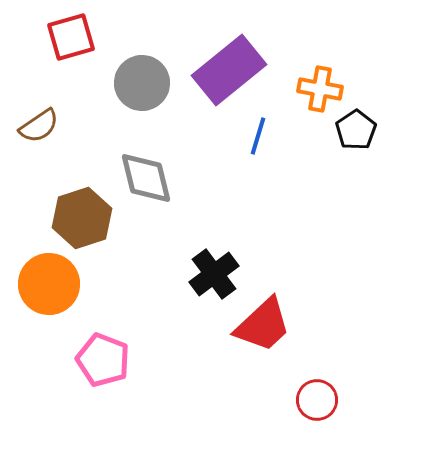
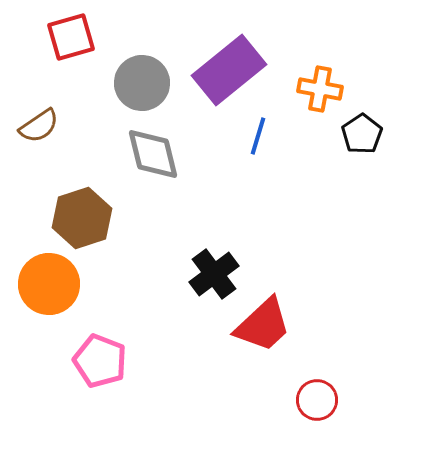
black pentagon: moved 6 px right, 4 px down
gray diamond: moved 7 px right, 24 px up
pink pentagon: moved 3 px left, 1 px down
